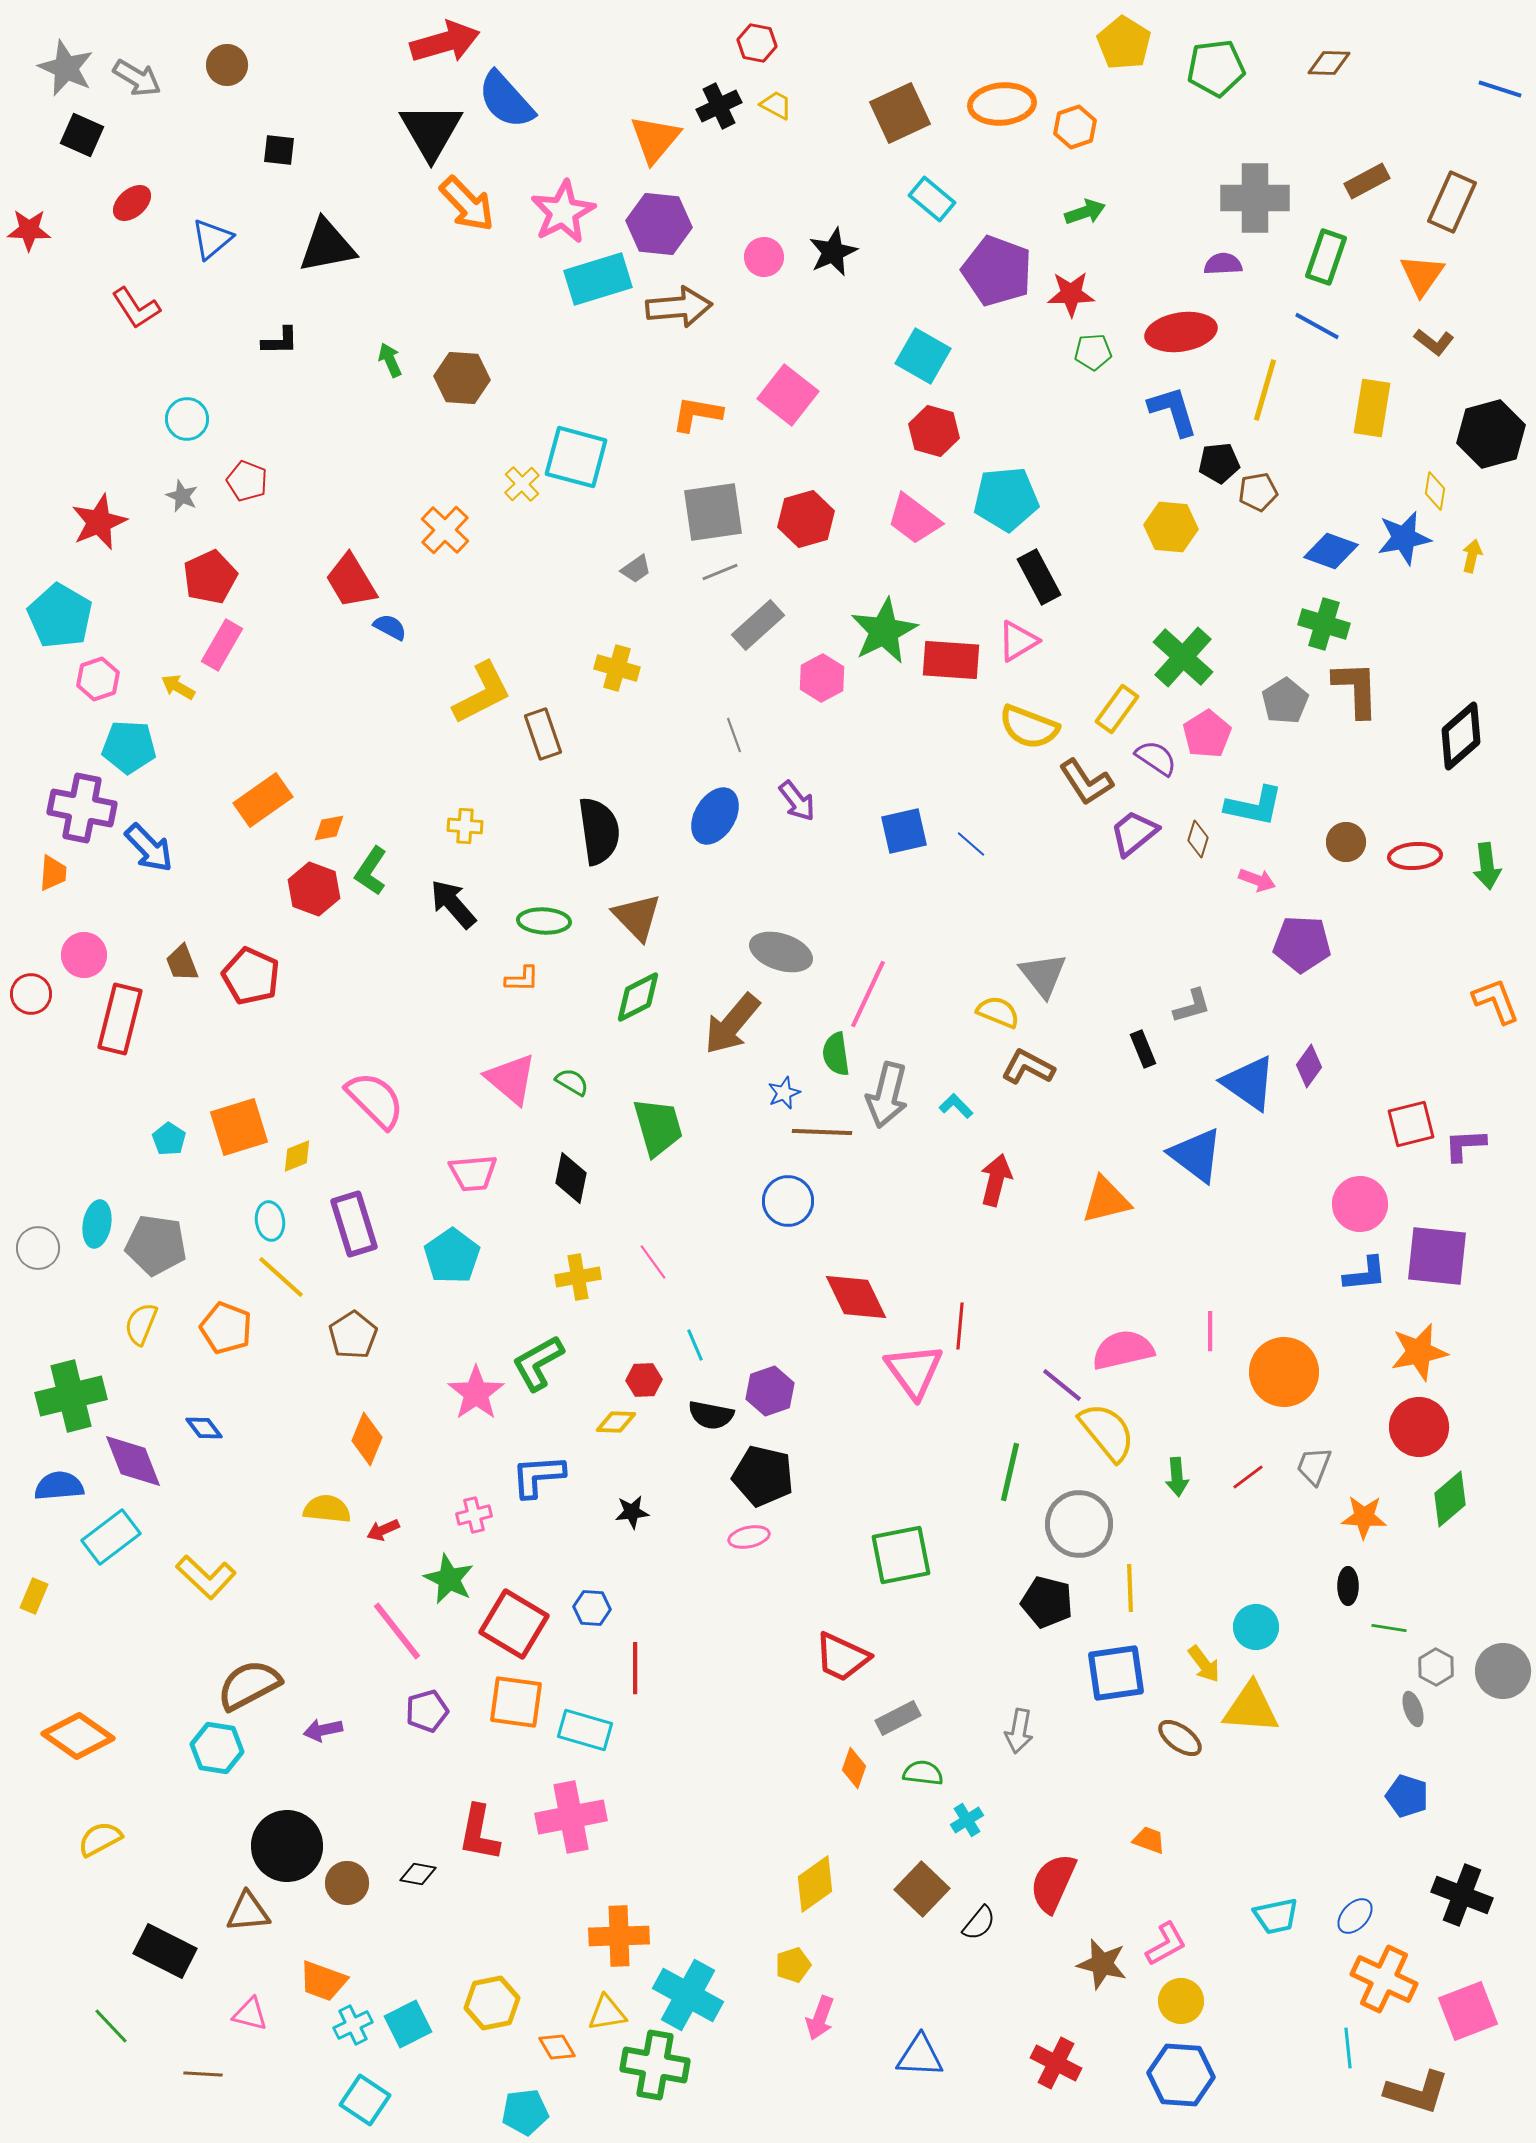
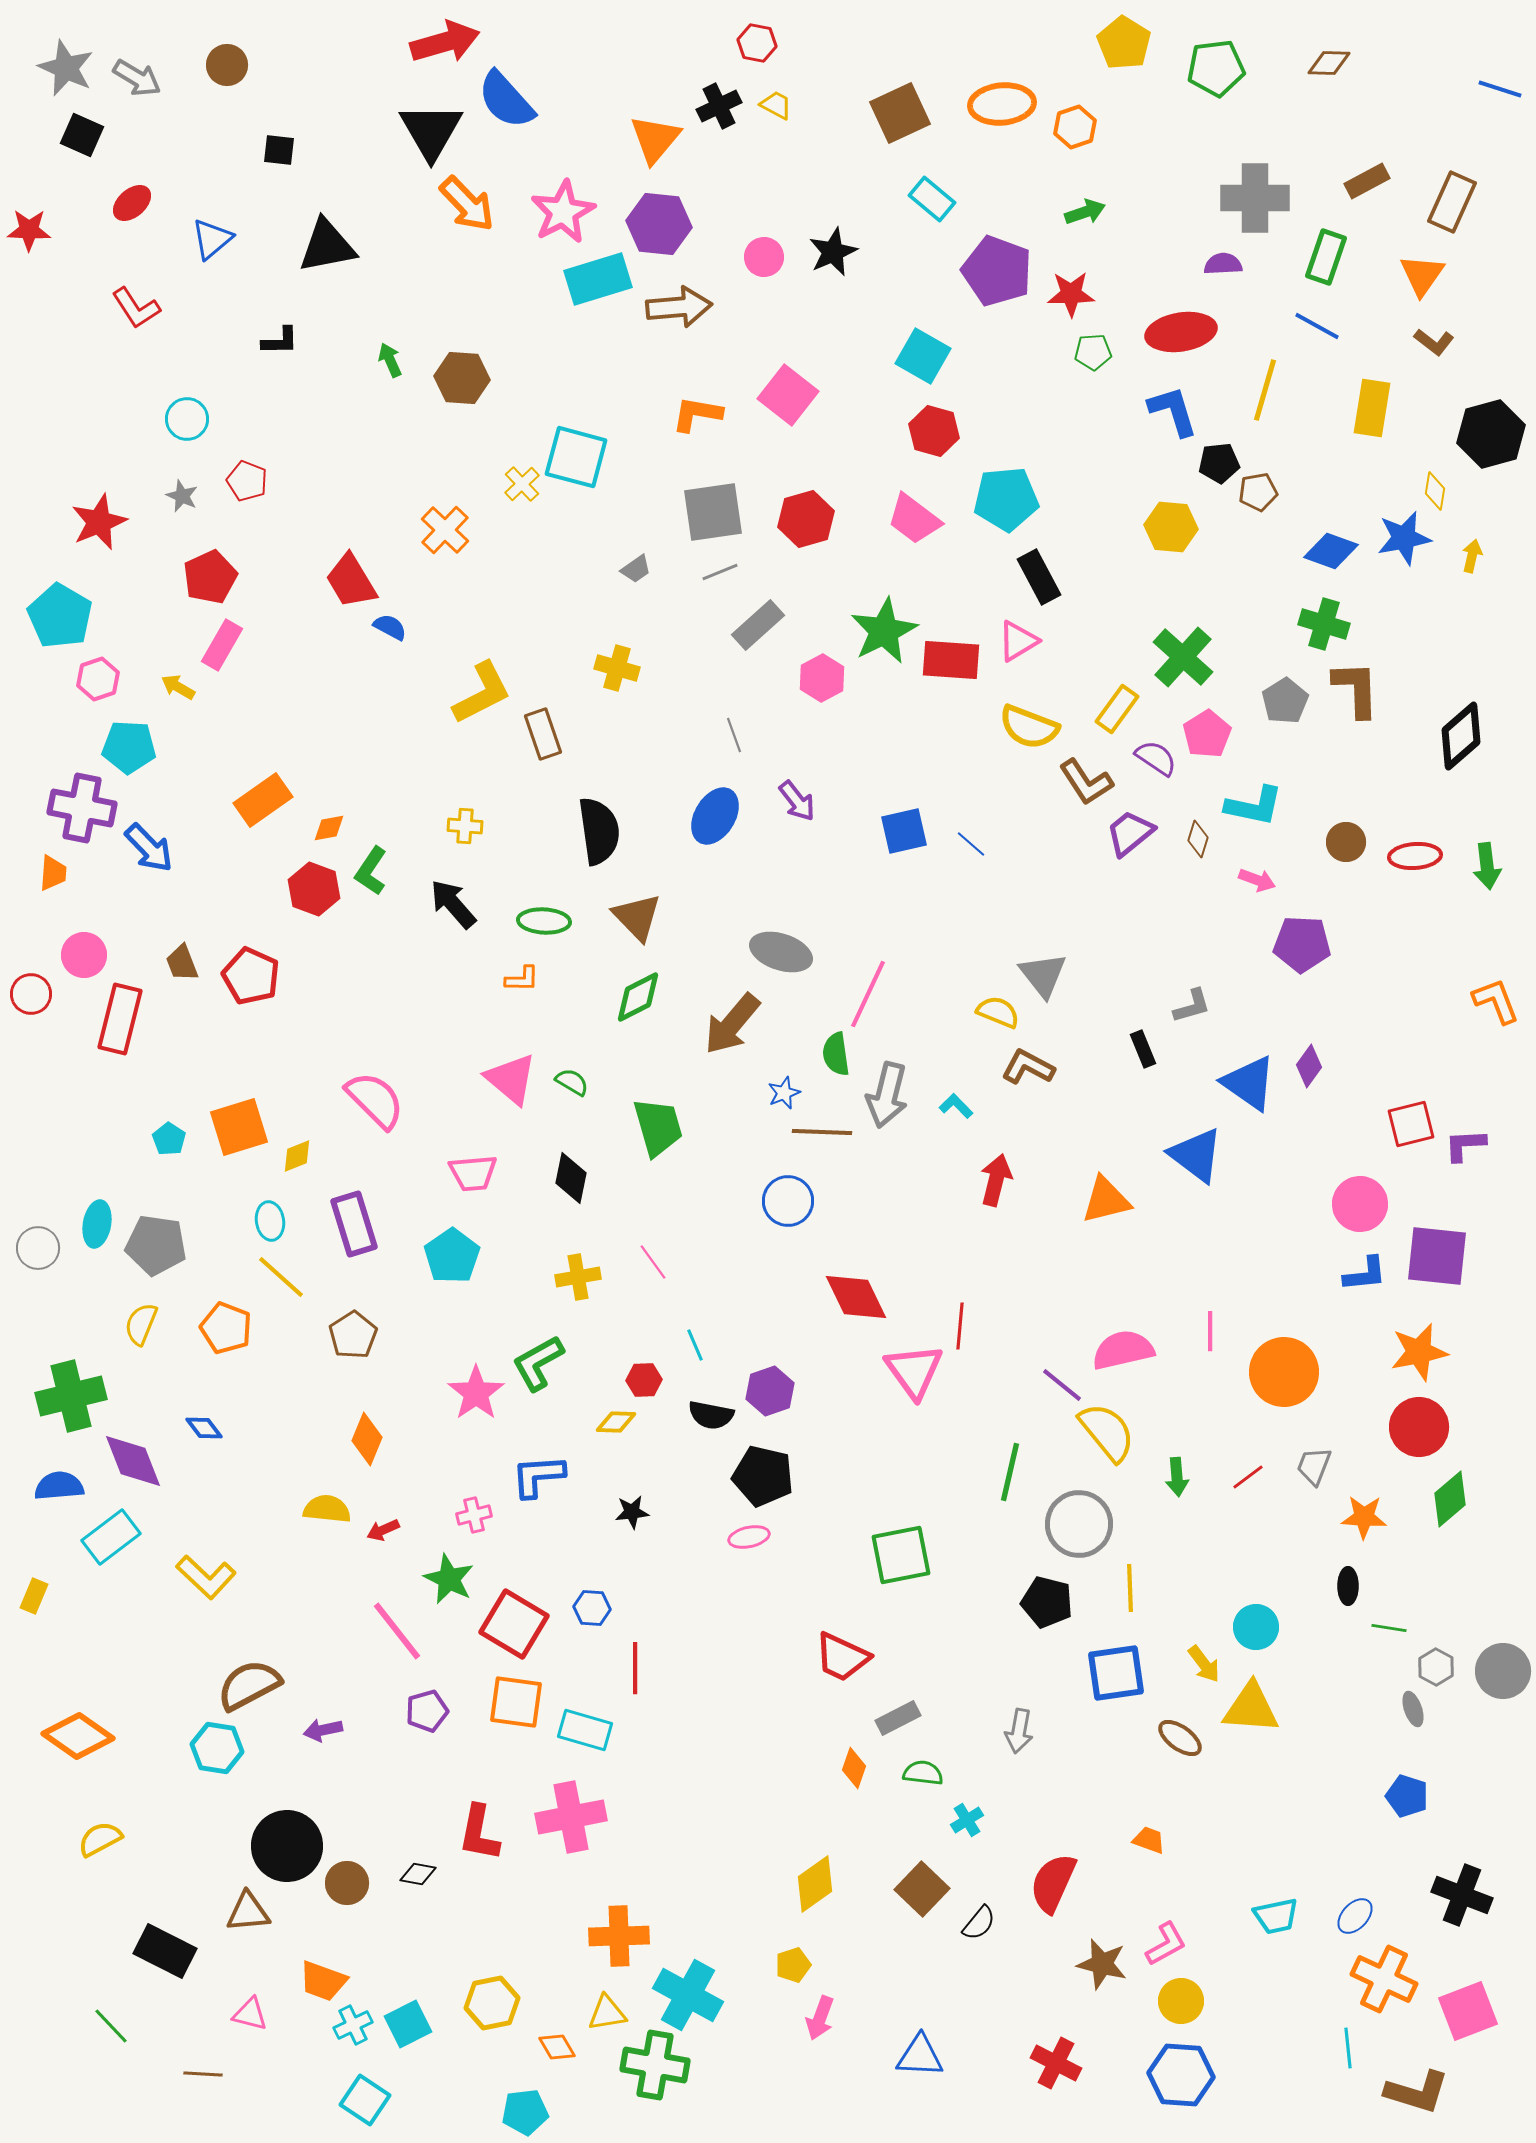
purple trapezoid at (1134, 833): moved 4 px left
